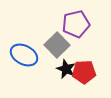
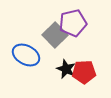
purple pentagon: moved 3 px left, 1 px up
gray square: moved 2 px left, 10 px up
blue ellipse: moved 2 px right
